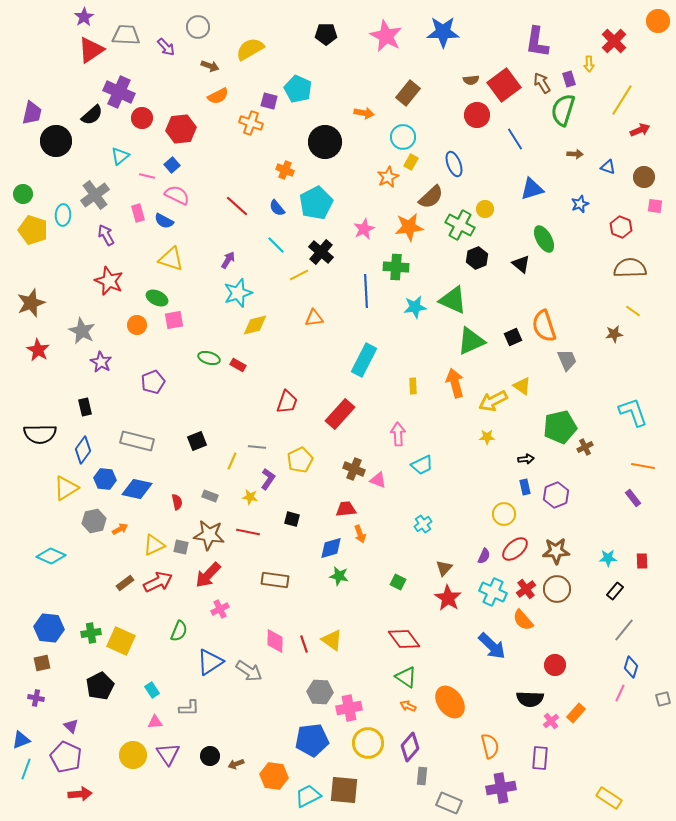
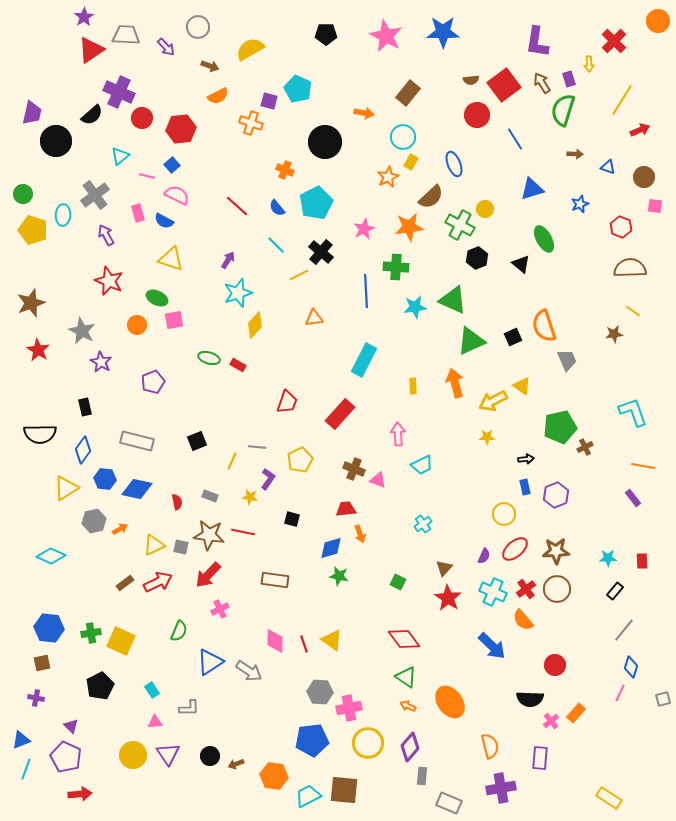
yellow diamond at (255, 325): rotated 32 degrees counterclockwise
red line at (248, 532): moved 5 px left
